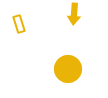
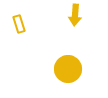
yellow arrow: moved 1 px right, 1 px down
